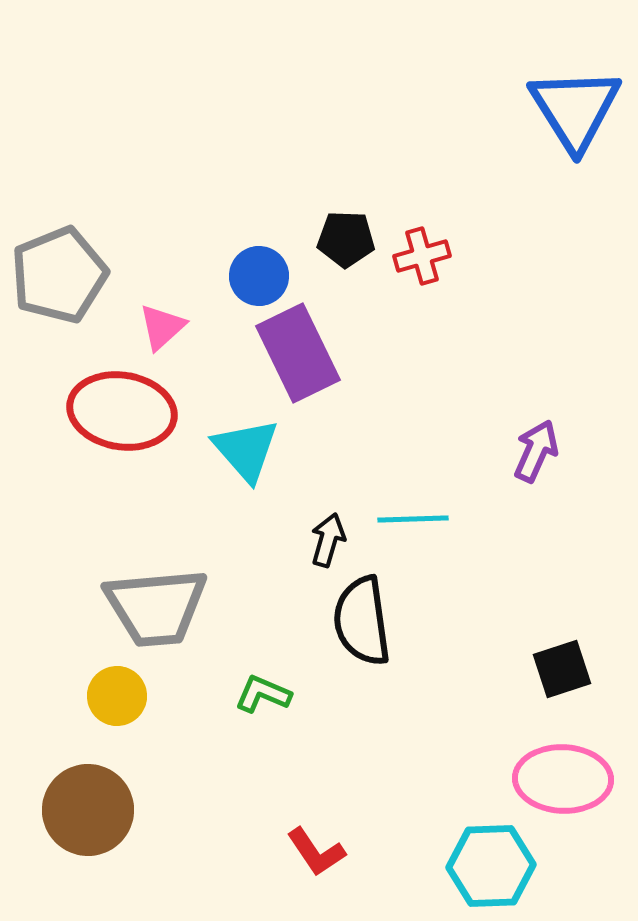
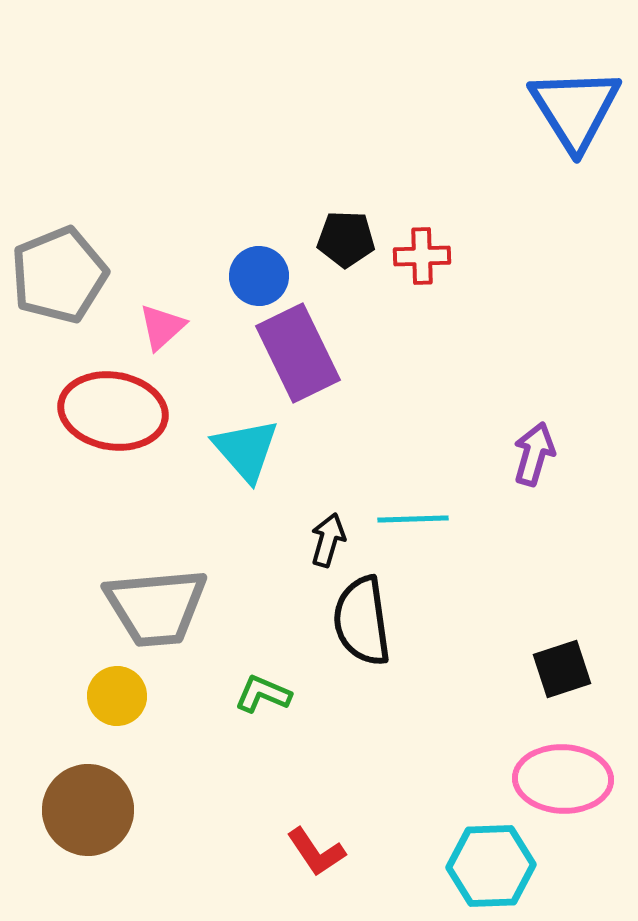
red cross: rotated 14 degrees clockwise
red ellipse: moved 9 px left
purple arrow: moved 2 px left, 3 px down; rotated 8 degrees counterclockwise
